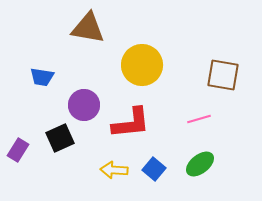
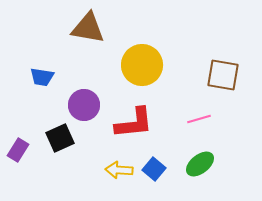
red L-shape: moved 3 px right
yellow arrow: moved 5 px right
